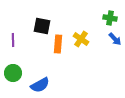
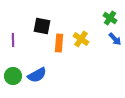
green cross: rotated 24 degrees clockwise
orange rectangle: moved 1 px right, 1 px up
green circle: moved 3 px down
blue semicircle: moved 3 px left, 10 px up
